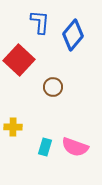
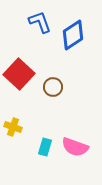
blue L-shape: rotated 25 degrees counterclockwise
blue diamond: rotated 16 degrees clockwise
red square: moved 14 px down
yellow cross: rotated 18 degrees clockwise
